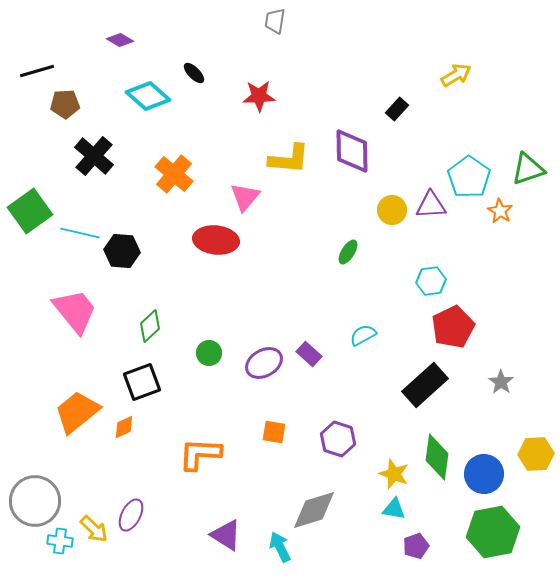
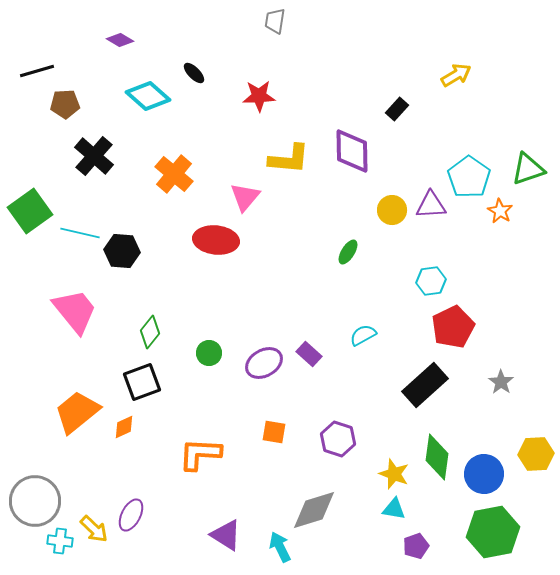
green diamond at (150, 326): moved 6 px down; rotated 8 degrees counterclockwise
